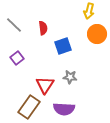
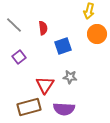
purple square: moved 2 px right, 1 px up
brown rectangle: rotated 40 degrees clockwise
